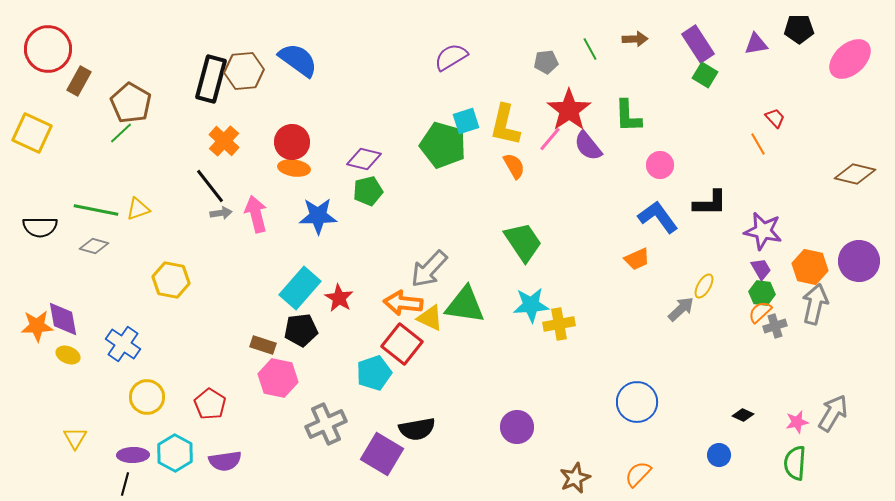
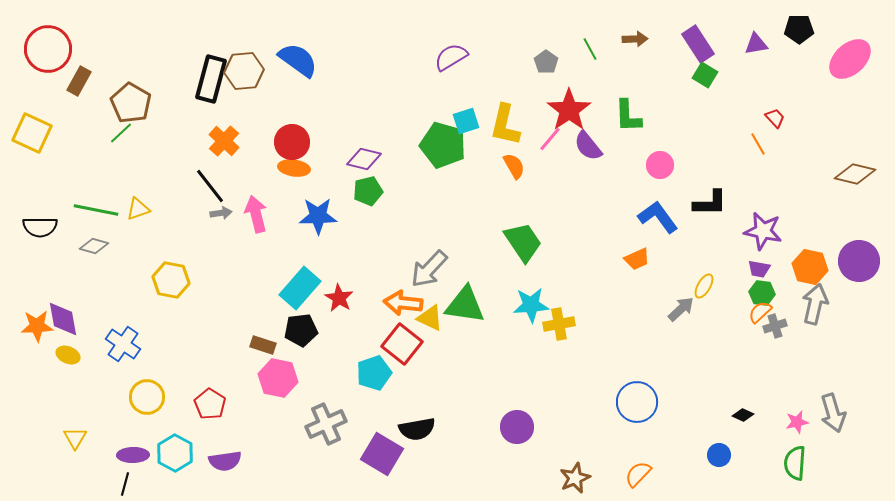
gray pentagon at (546, 62): rotated 30 degrees counterclockwise
purple trapezoid at (761, 269): moved 2 px left; rotated 130 degrees clockwise
gray arrow at (833, 413): rotated 132 degrees clockwise
